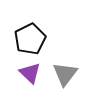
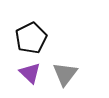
black pentagon: moved 1 px right, 1 px up
